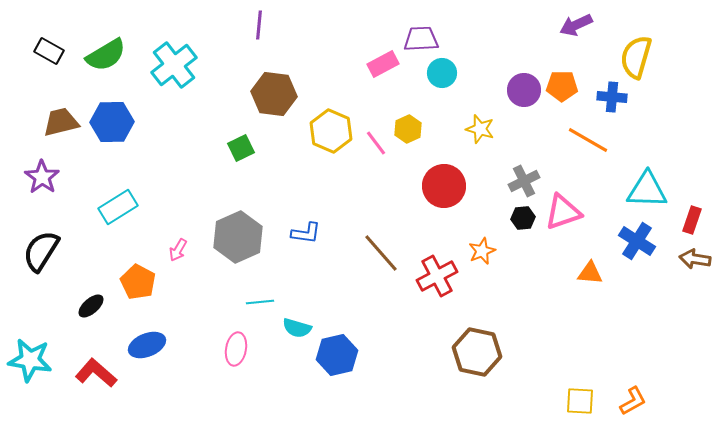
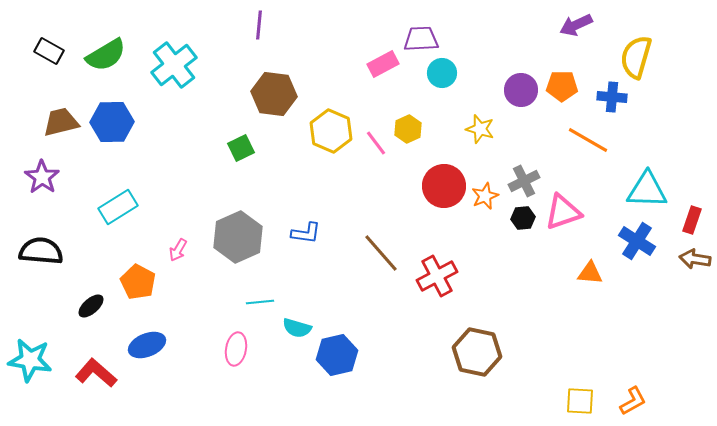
purple circle at (524, 90): moved 3 px left
black semicircle at (41, 251): rotated 63 degrees clockwise
orange star at (482, 251): moved 3 px right, 55 px up
